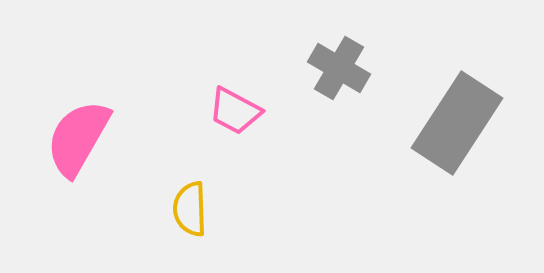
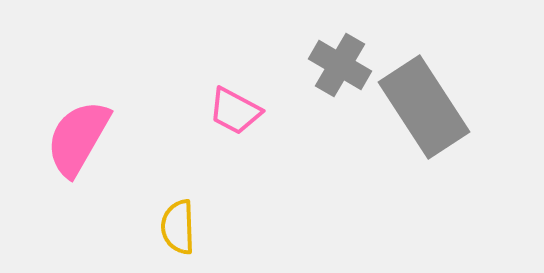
gray cross: moved 1 px right, 3 px up
gray rectangle: moved 33 px left, 16 px up; rotated 66 degrees counterclockwise
yellow semicircle: moved 12 px left, 18 px down
